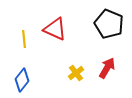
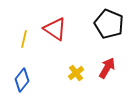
red triangle: rotated 10 degrees clockwise
yellow line: rotated 18 degrees clockwise
